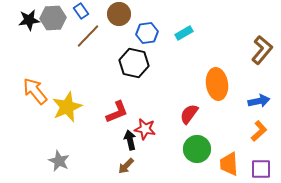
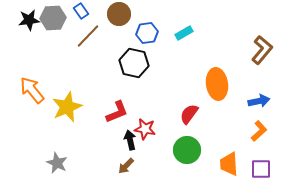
orange arrow: moved 3 px left, 1 px up
green circle: moved 10 px left, 1 px down
gray star: moved 2 px left, 2 px down
